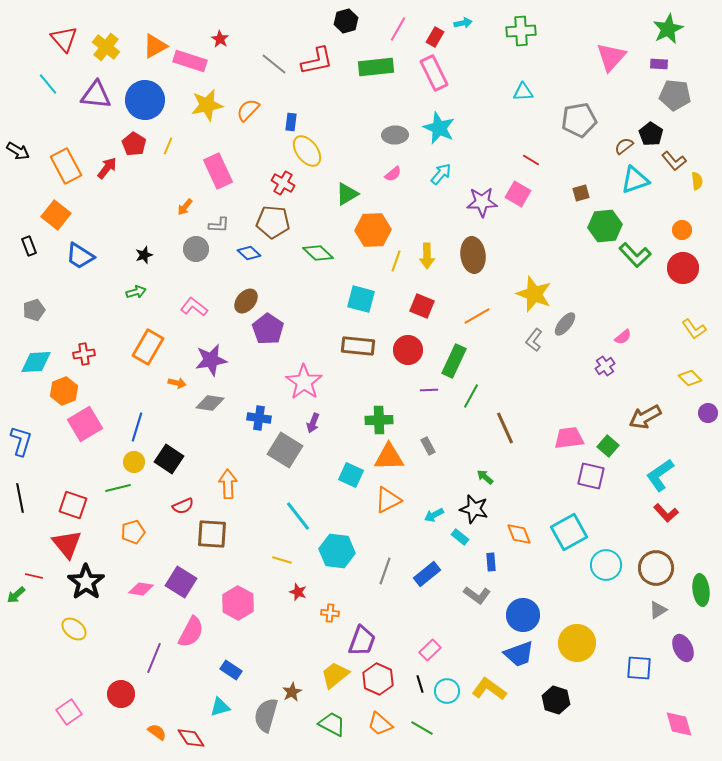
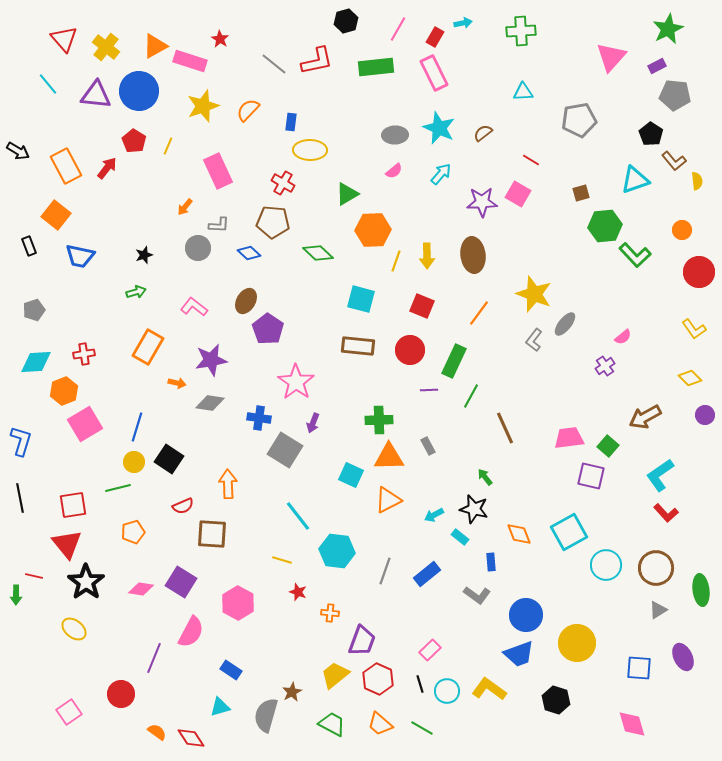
purple rectangle at (659, 64): moved 2 px left, 2 px down; rotated 30 degrees counterclockwise
blue circle at (145, 100): moved 6 px left, 9 px up
yellow star at (207, 105): moved 4 px left, 1 px down; rotated 8 degrees counterclockwise
red pentagon at (134, 144): moved 3 px up
brown semicircle at (624, 146): moved 141 px left, 13 px up
yellow ellipse at (307, 151): moved 3 px right, 1 px up; rotated 52 degrees counterclockwise
pink semicircle at (393, 174): moved 1 px right, 3 px up
gray circle at (196, 249): moved 2 px right, 1 px up
blue trapezoid at (80, 256): rotated 20 degrees counterclockwise
red circle at (683, 268): moved 16 px right, 4 px down
brown ellipse at (246, 301): rotated 10 degrees counterclockwise
orange line at (477, 316): moved 2 px right, 3 px up; rotated 24 degrees counterclockwise
red circle at (408, 350): moved 2 px right
pink star at (304, 382): moved 8 px left
purple circle at (708, 413): moved 3 px left, 2 px down
green arrow at (485, 477): rotated 12 degrees clockwise
red square at (73, 505): rotated 28 degrees counterclockwise
green arrow at (16, 595): rotated 48 degrees counterclockwise
blue circle at (523, 615): moved 3 px right
purple ellipse at (683, 648): moved 9 px down
pink diamond at (679, 724): moved 47 px left
